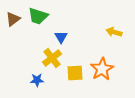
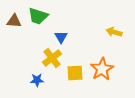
brown triangle: moved 1 px right, 2 px down; rotated 42 degrees clockwise
